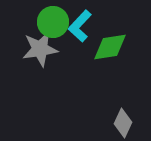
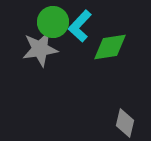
gray diamond: moved 2 px right; rotated 12 degrees counterclockwise
